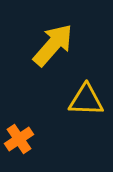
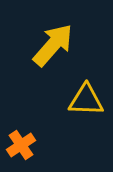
orange cross: moved 2 px right, 6 px down
